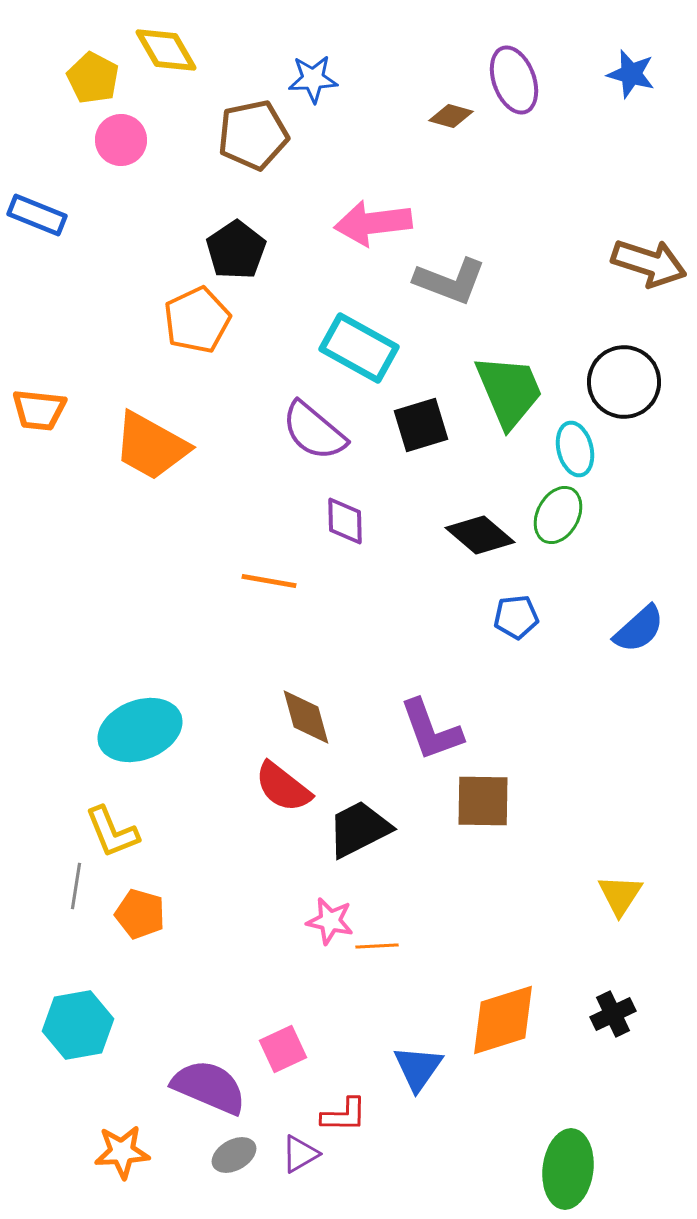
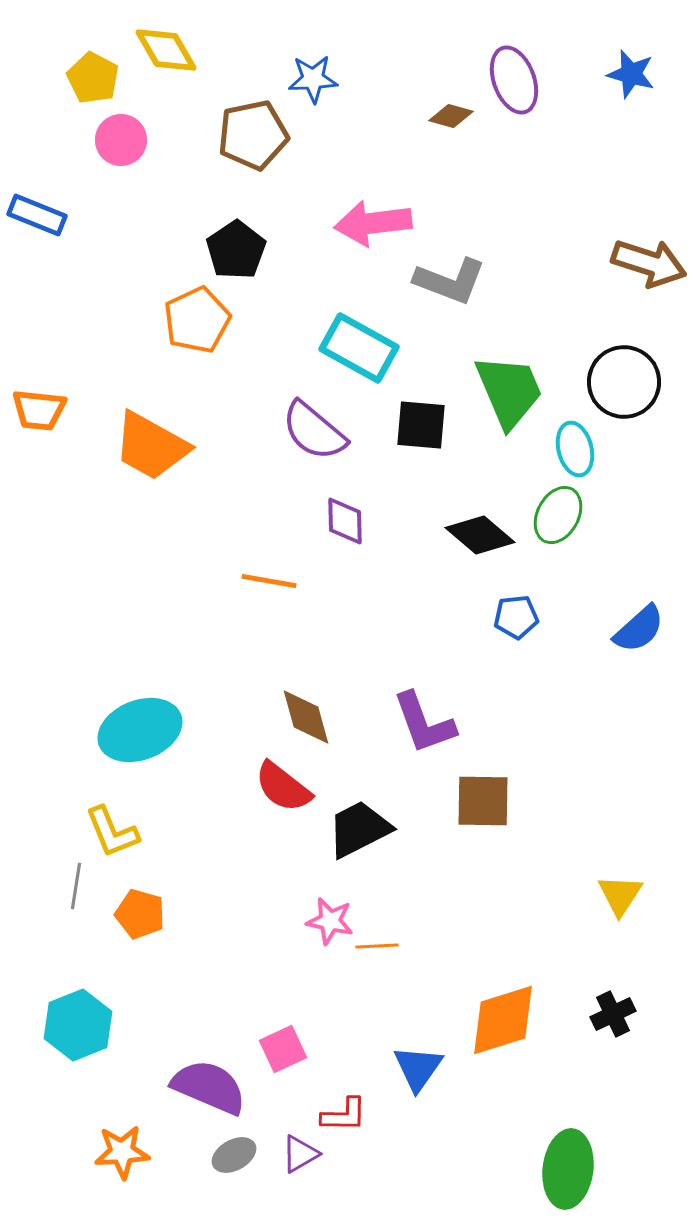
black square at (421, 425): rotated 22 degrees clockwise
purple L-shape at (431, 730): moved 7 px left, 7 px up
cyan hexagon at (78, 1025): rotated 12 degrees counterclockwise
